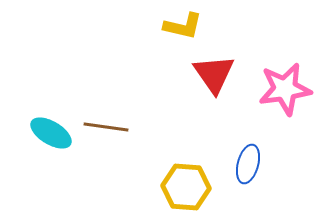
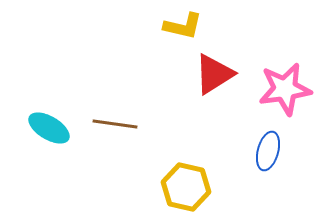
red triangle: rotated 33 degrees clockwise
brown line: moved 9 px right, 3 px up
cyan ellipse: moved 2 px left, 5 px up
blue ellipse: moved 20 px right, 13 px up
yellow hexagon: rotated 9 degrees clockwise
